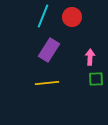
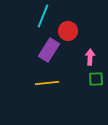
red circle: moved 4 px left, 14 px down
